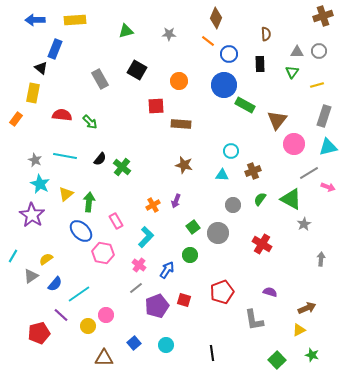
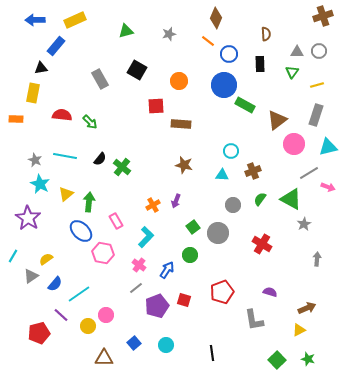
yellow rectangle at (75, 20): rotated 20 degrees counterclockwise
gray star at (169, 34): rotated 16 degrees counterclockwise
blue rectangle at (55, 49): moved 1 px right, 3 px up; rotated 18 degrees clockwise
black triangle at (41, 68): rotated 48 degrees counterclockwise
gray rectangle at (324, 116): moved 8 px left, 1 px up
orange rectangle at (16, 119): rotated 56 degrees clockwise
brown triangle at (277, 120): rotated 15 degrees clockwise
purple star at (32, 215): moved 4 px left, 3 px down
gray arrow at (321, 259): moved 4 px left
green star at (312, 355): moved 4 px left, 4 px down
